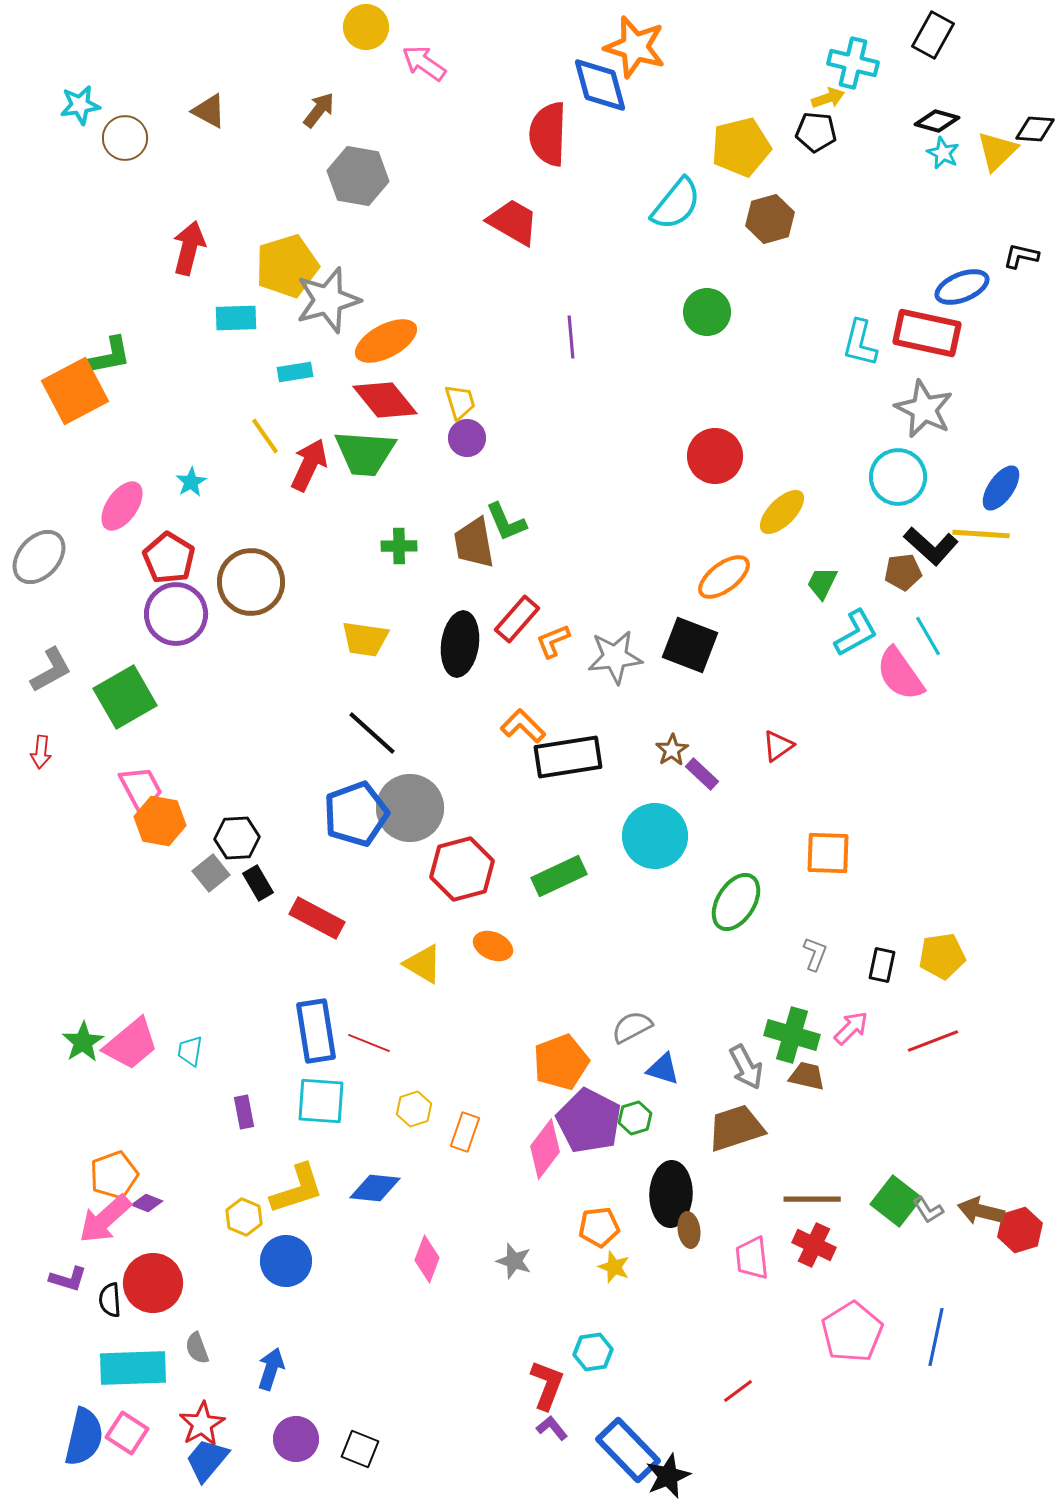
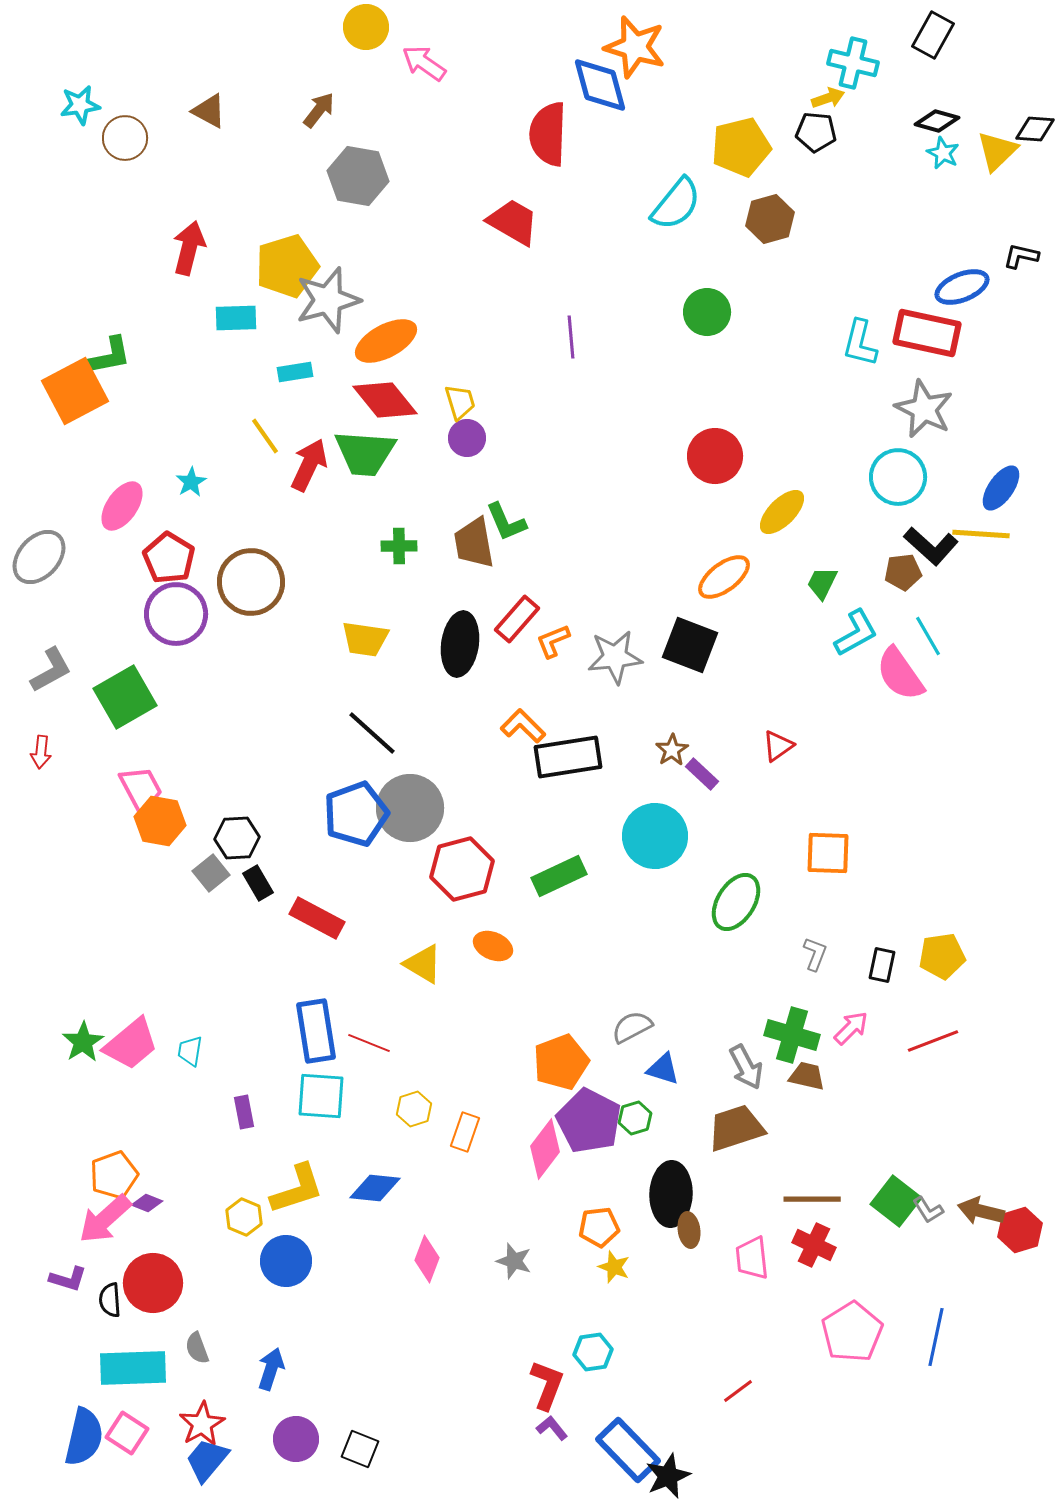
cyan square at (321, 1101): moved 5 px up
